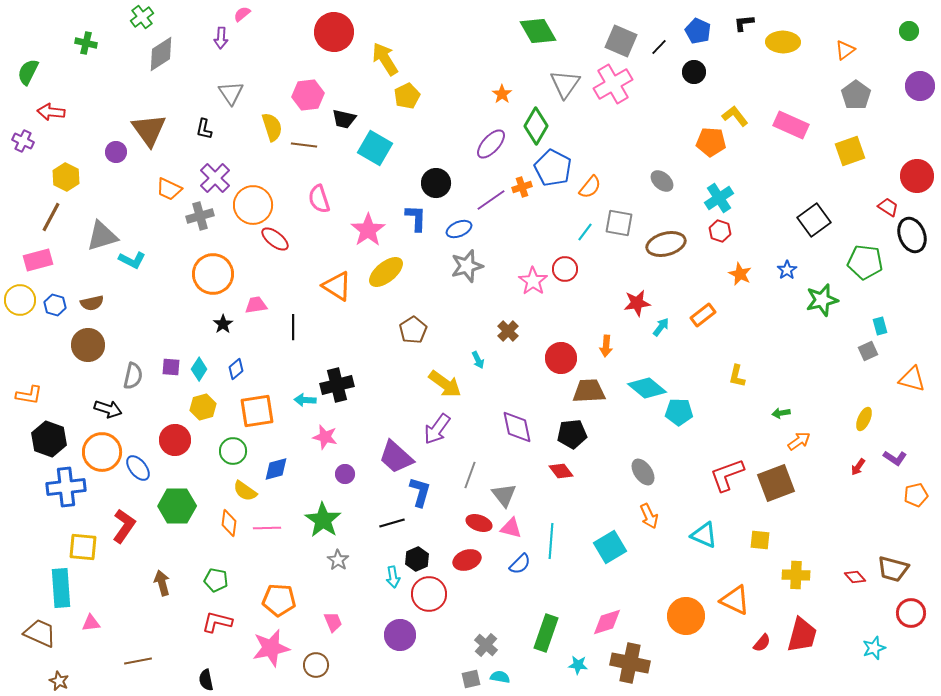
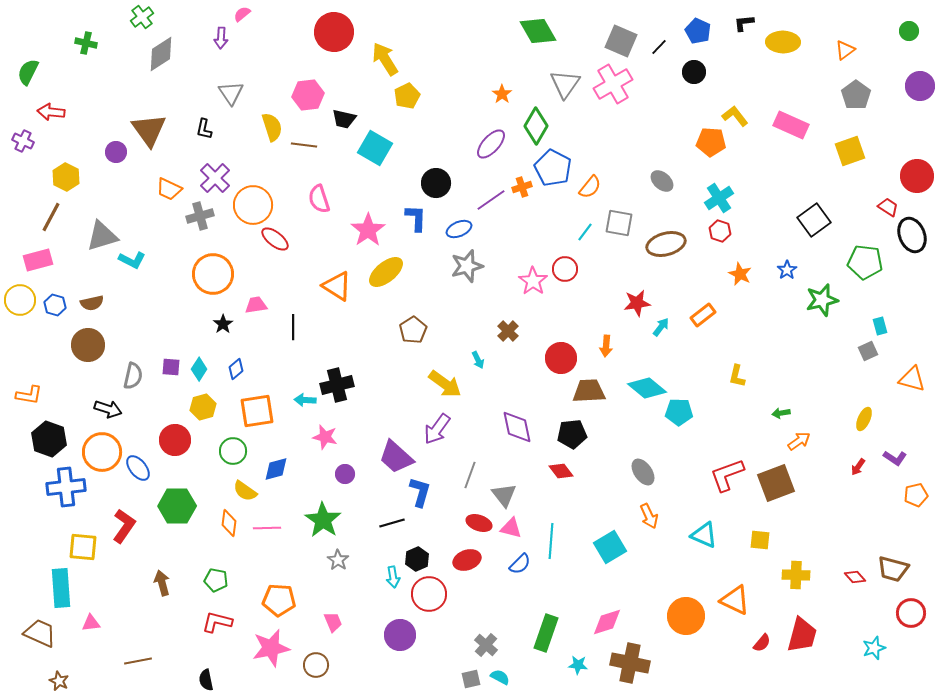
cyan semicircle at (500, 677): rotated 18 degrees clockwise
